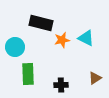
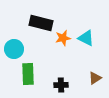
orange star: moved 1 px right, 2 px up
cyan circle: moved 1 px left, 2 px down
